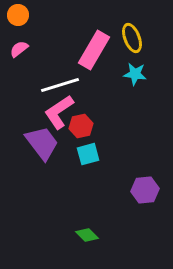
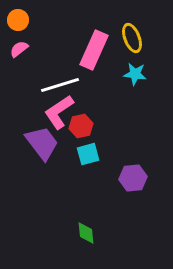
orange circle: moved 5 px down
pink rectangle: rotated 6 degrees counterclockwise
purple hexagon: moved 12 px left, 12 px up
green diamond: moved 1 px left, 2 px up; rotated 40 degrees clockwise
